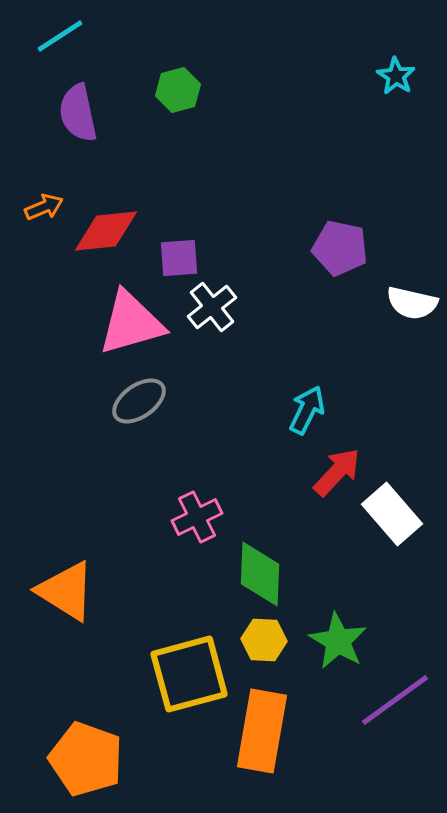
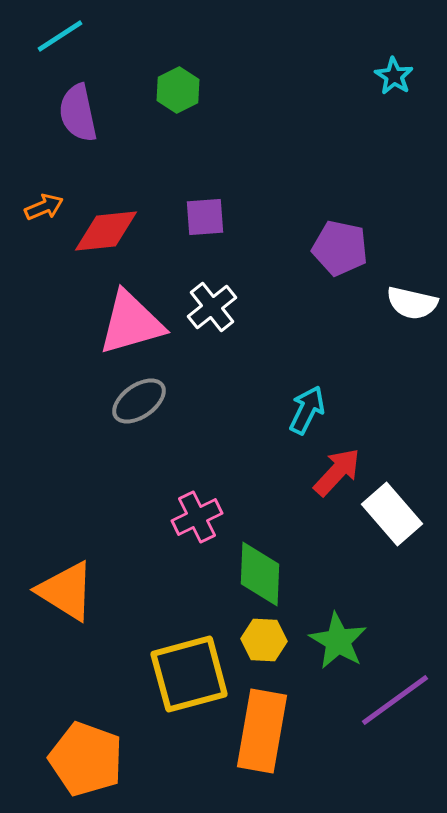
cyan star: moved 2 px left
green hexagon: rotated 12 degrees counterclockwise
purple square: moved 26 px right, 41 px up
